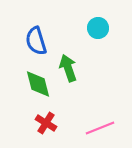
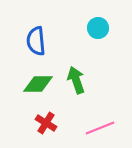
blue semicircle: rotated 12 degrees clockwise
green arrow: moved 8 px right, 12 px down
green diamond: rotated 76 degrees counterclockwise
